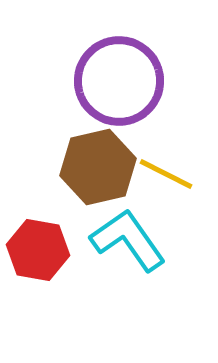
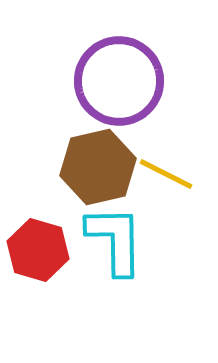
cyan L-shape: moved 13 px left; rotated 34 degrees clockwise
red hexagon: rotated 6 degrees clockwise
